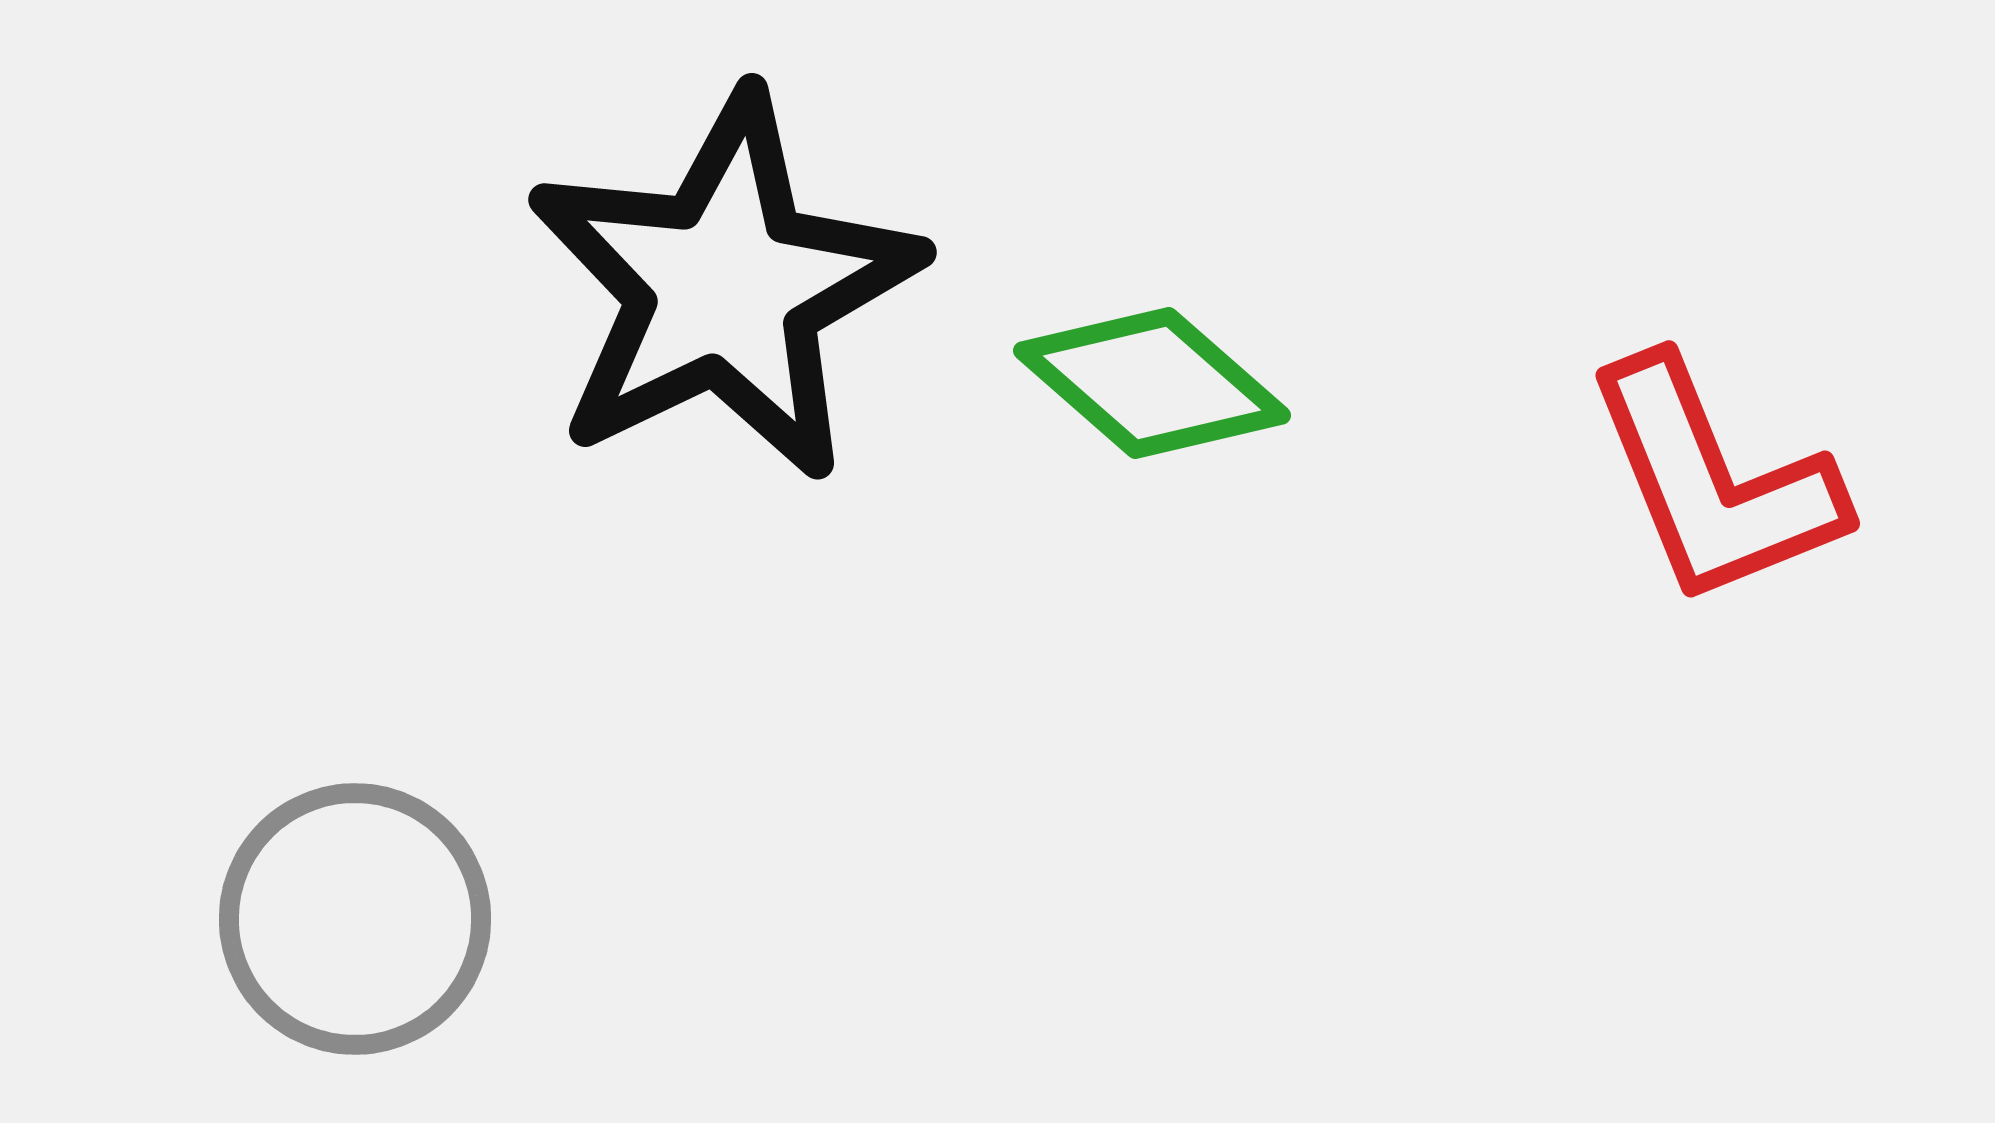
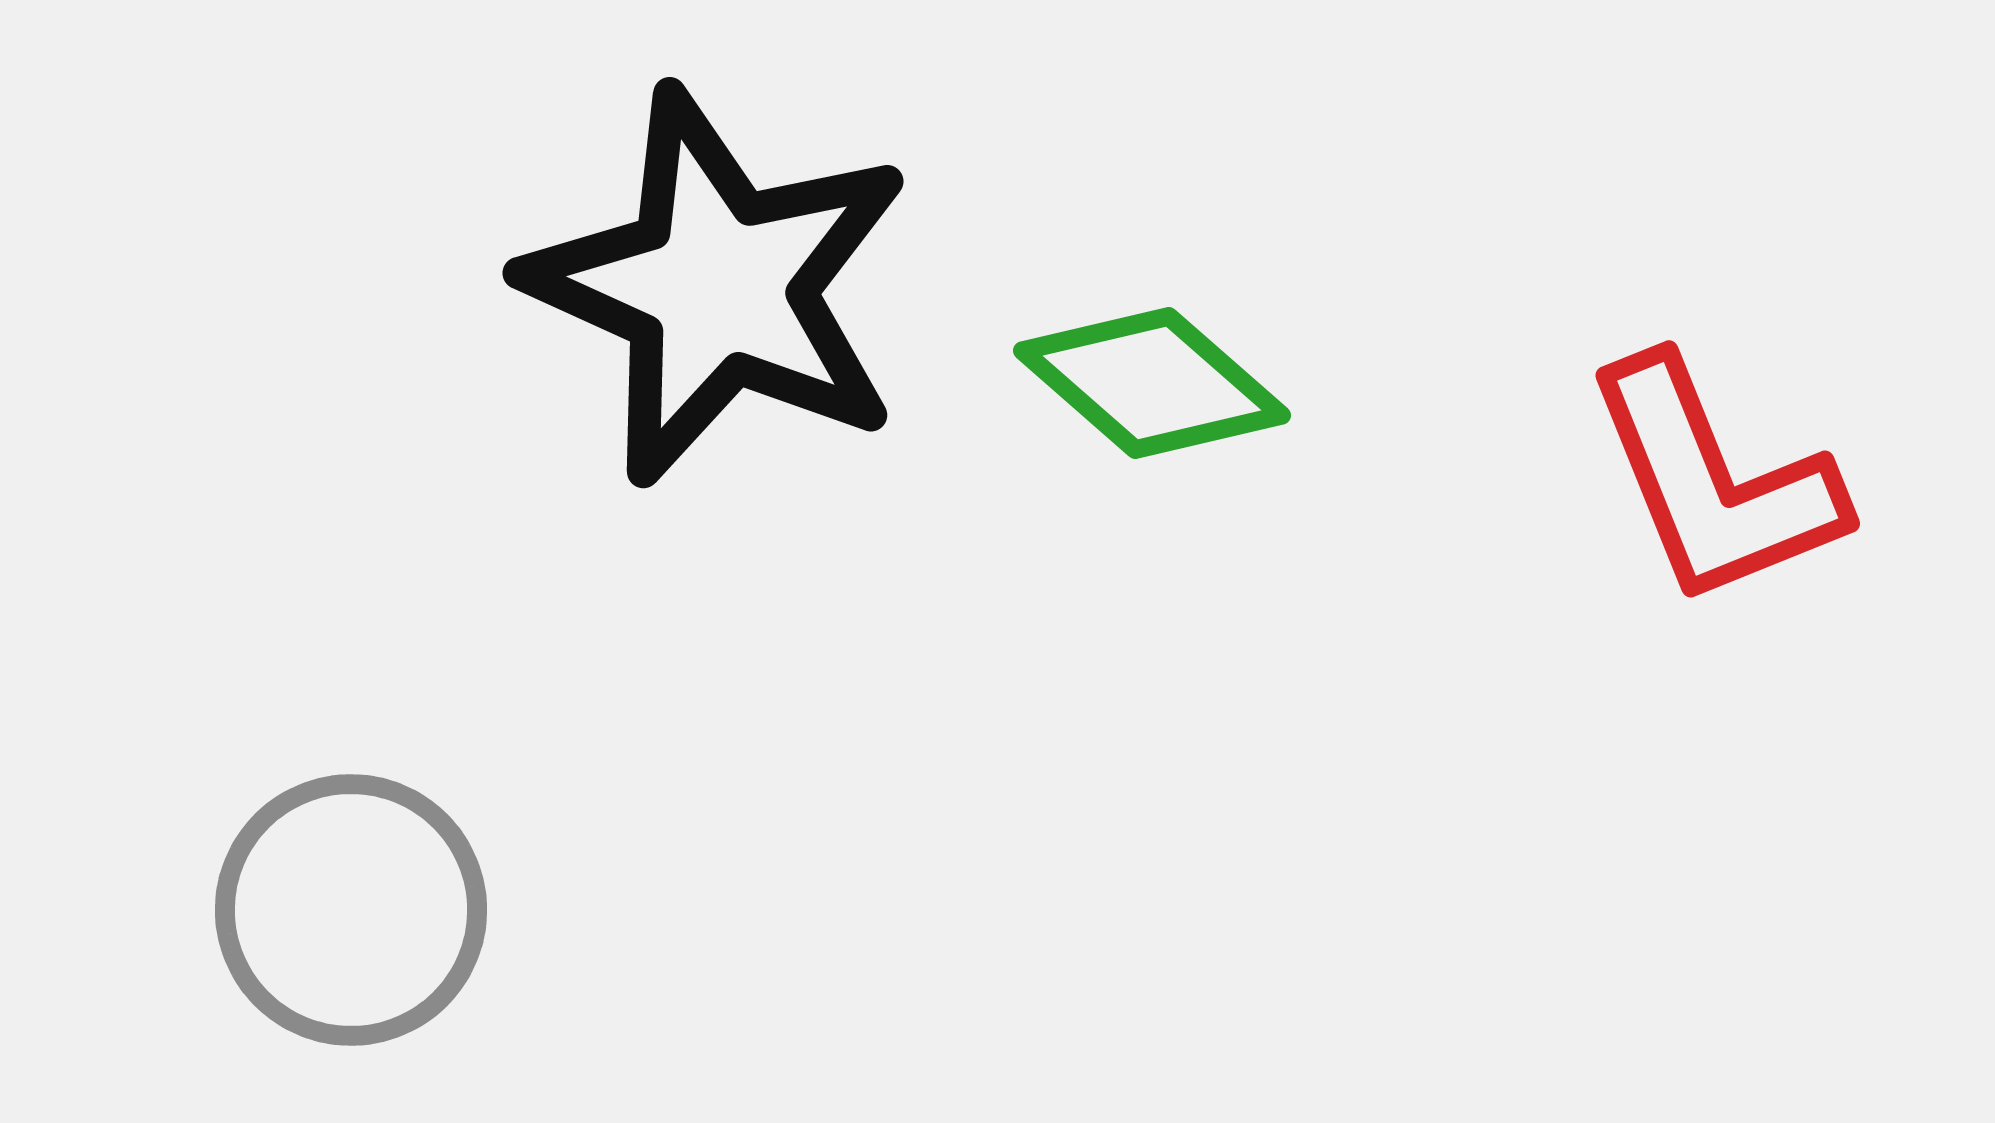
black star: moved 6 px left; rotated 22 degrees counterclockwise
gray circle: moved 4 px left, 9 px up
